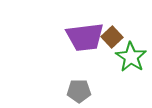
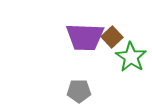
purple trapezoid: rotated 9 degrees clockwise
